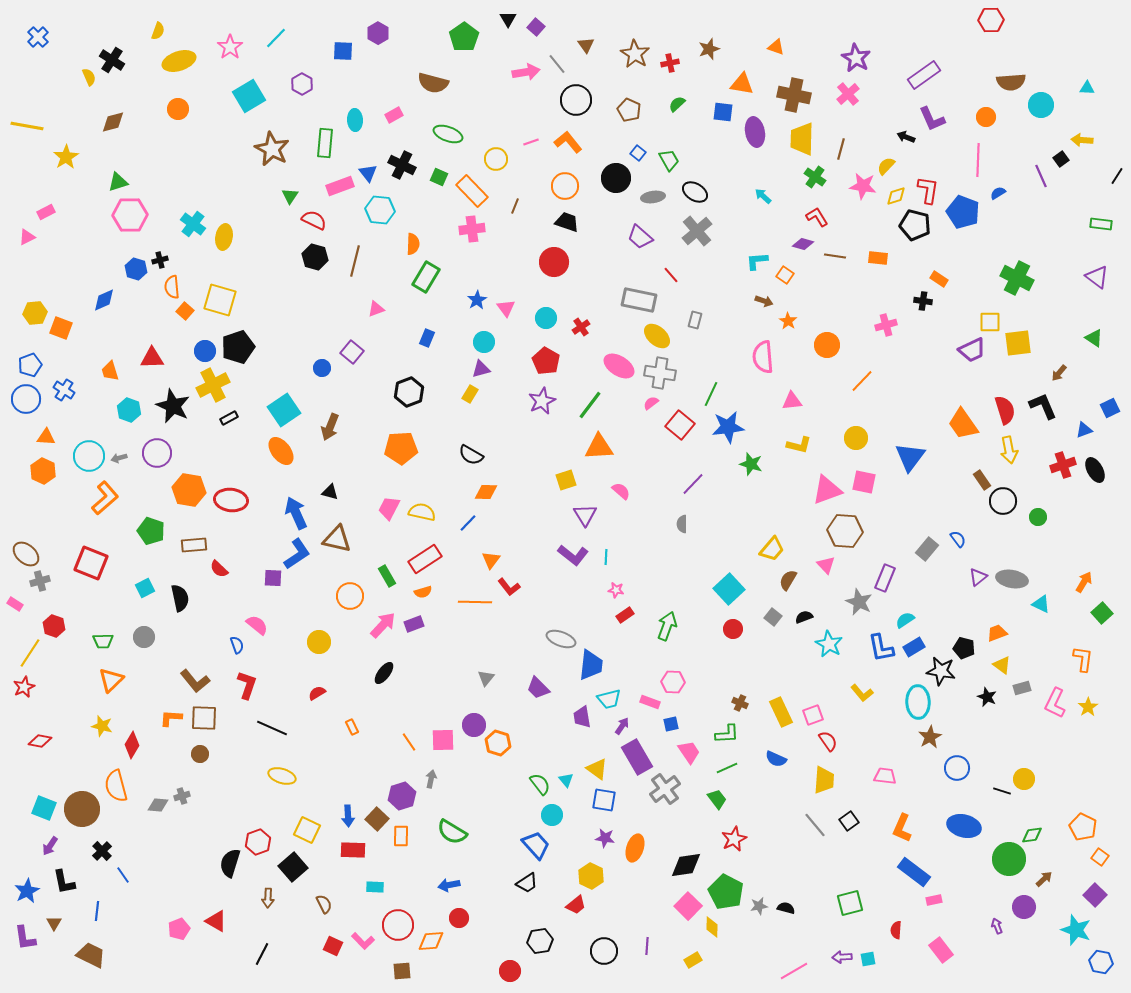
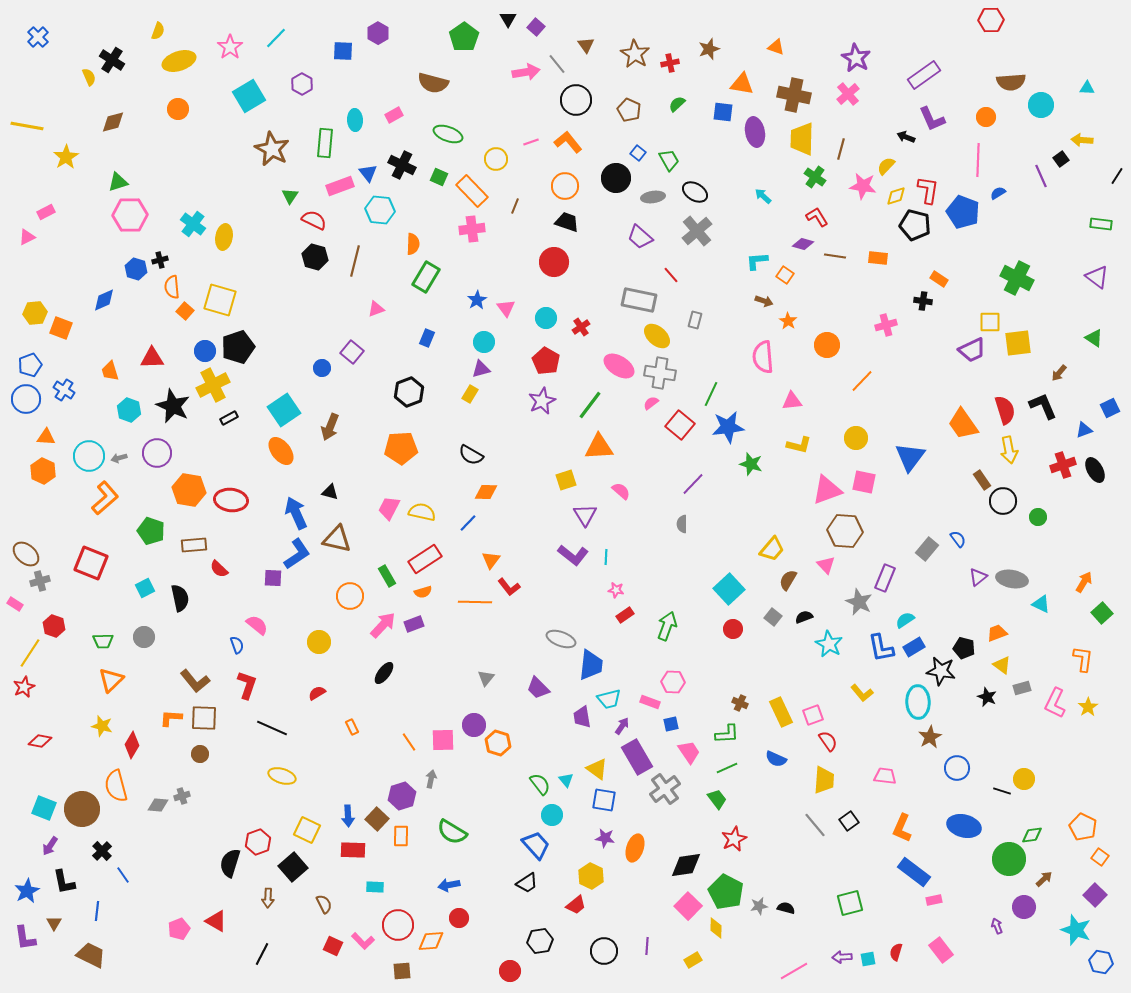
yellow diamond at (712, 927): moved 4 px right, 1 px down
red semicircle at (896, 930): moved 22 px down; rotated 12 degrees clockwise
